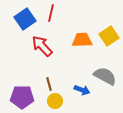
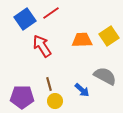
red line: rotated 42 degrees clockwise
red arrow: rotated 10 degrees clockwise
blue arrow: rotated 21 degrees clockwise
